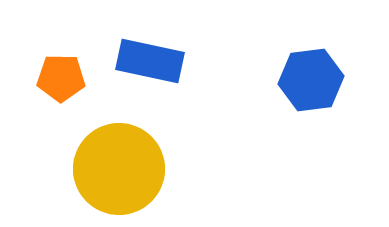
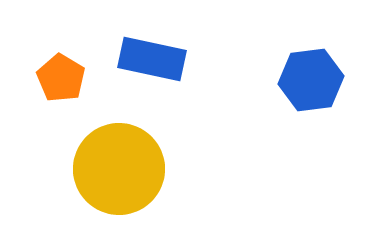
blue rectangle: moved 2 px right, 2 px up
orange pentagon: rotated 30 degrees clockwise
